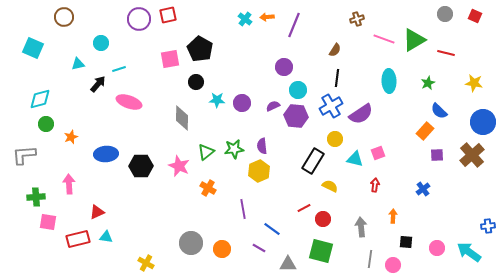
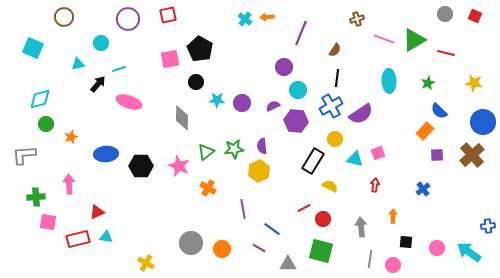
purple circle at (139, 19): moved 11 px left
purple line at (294, 25): moved 7 px right, 8 px down
purple hexagon at (296, 116): moved 5 px down
